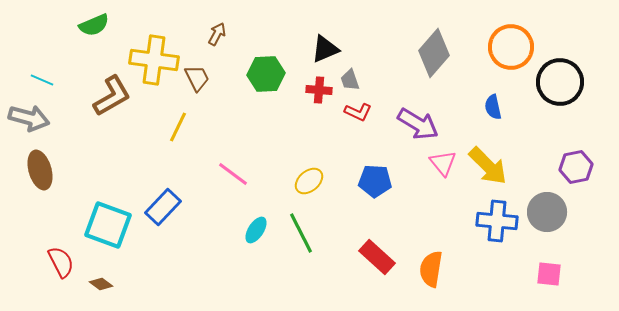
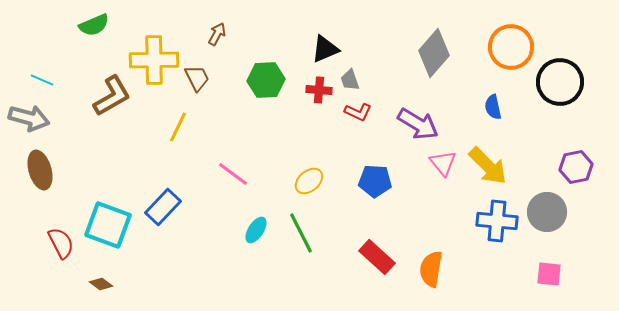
yellow cross: rotated 9 degrees counterclockwise
green hexagon: moved 6 px down
red semicircle: moved 19 px up
